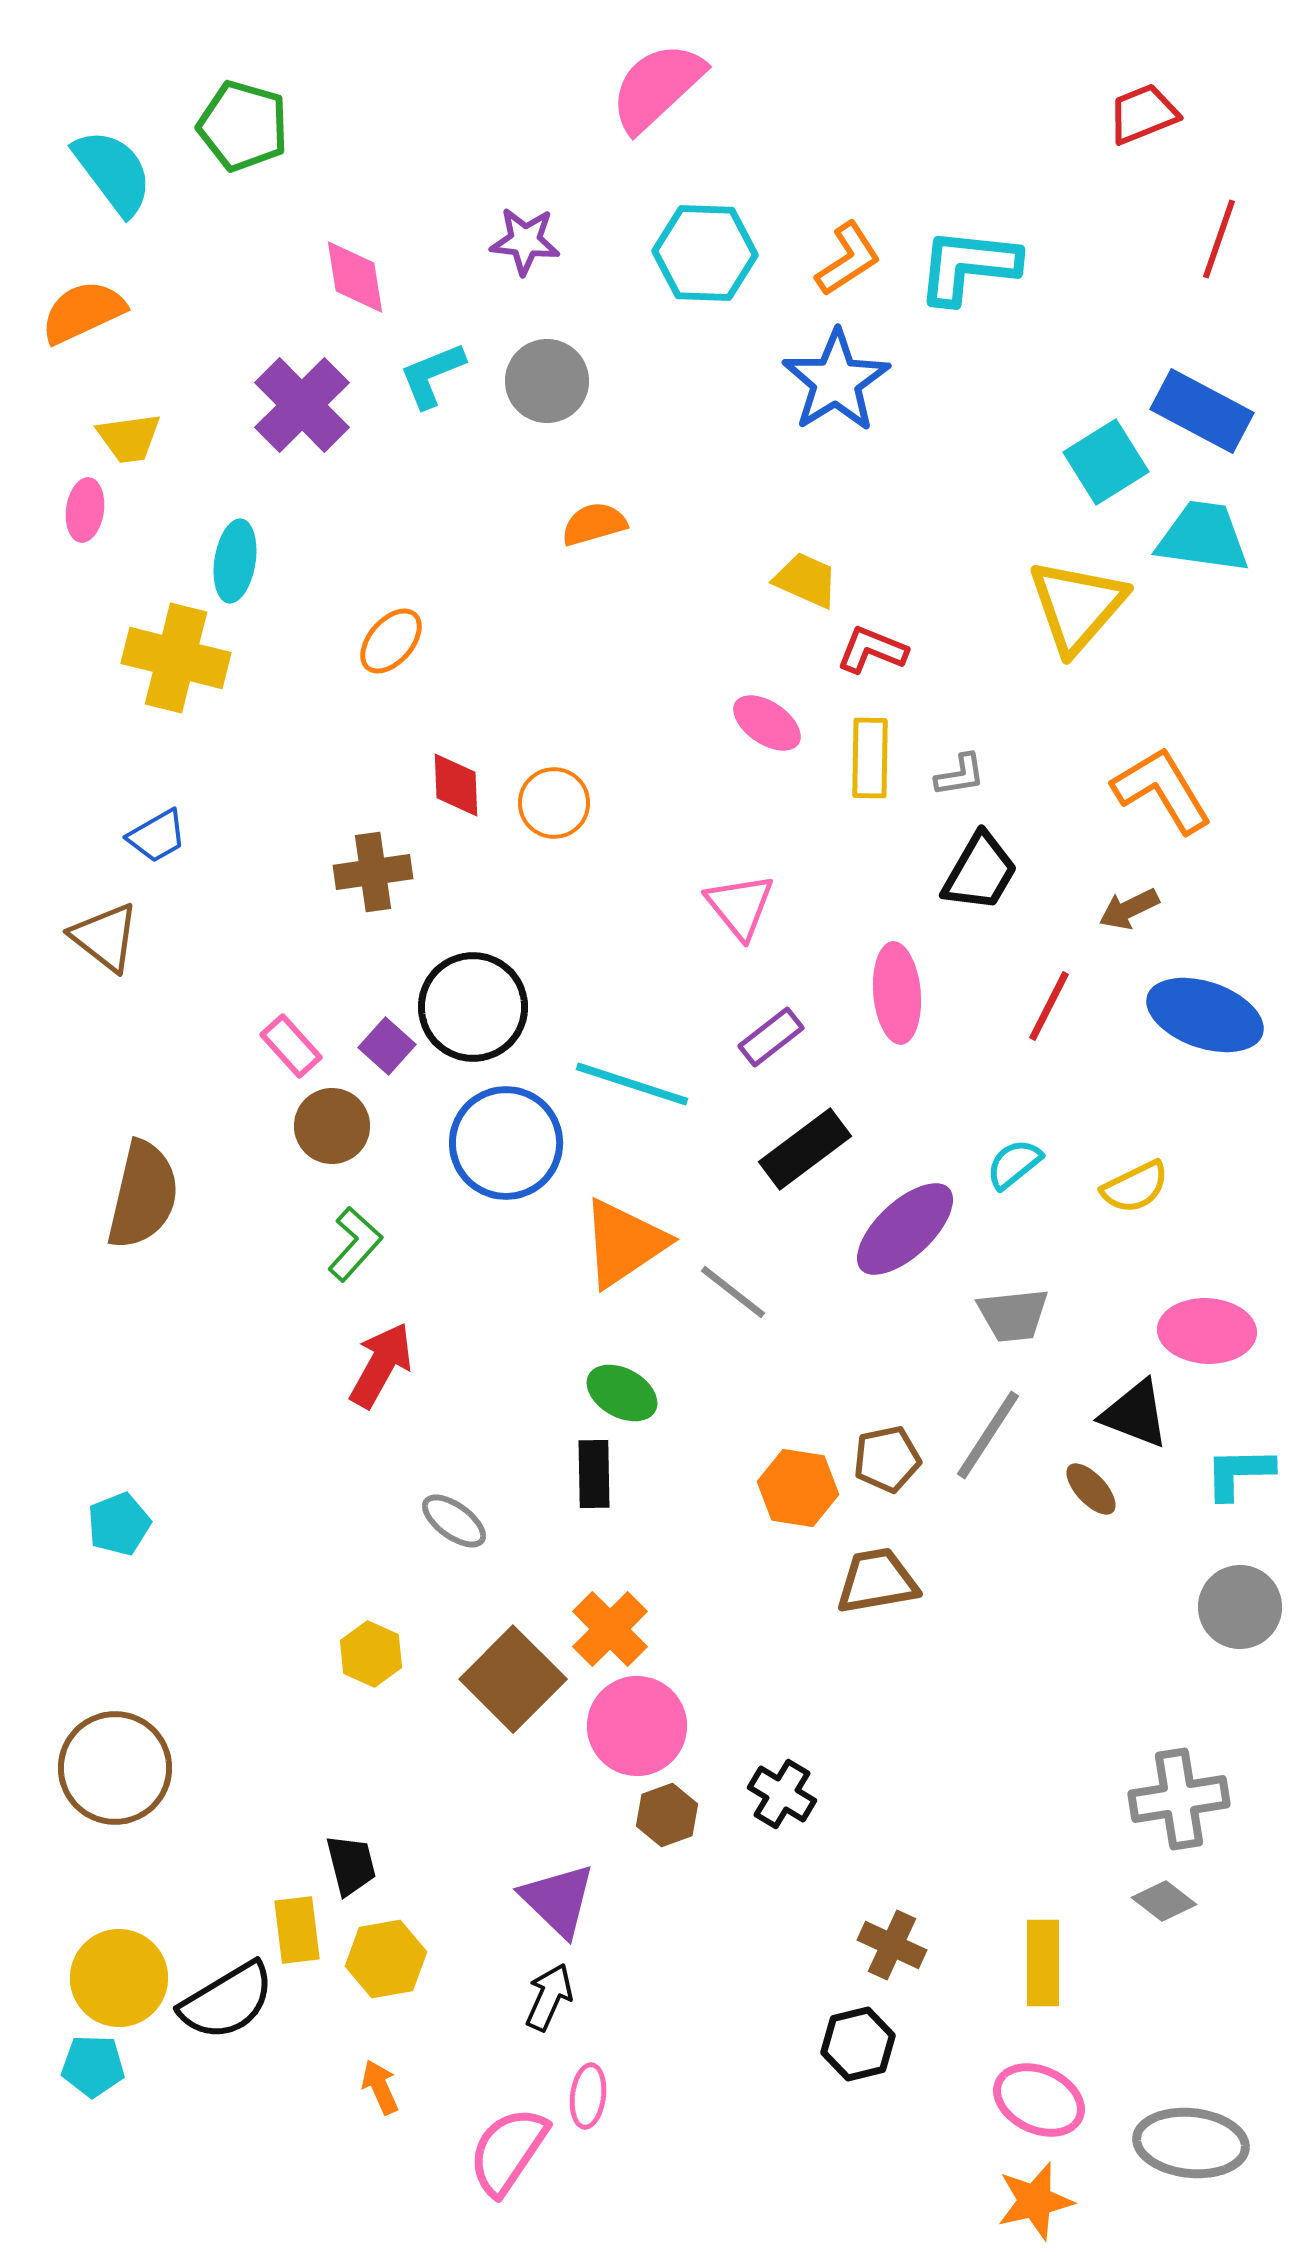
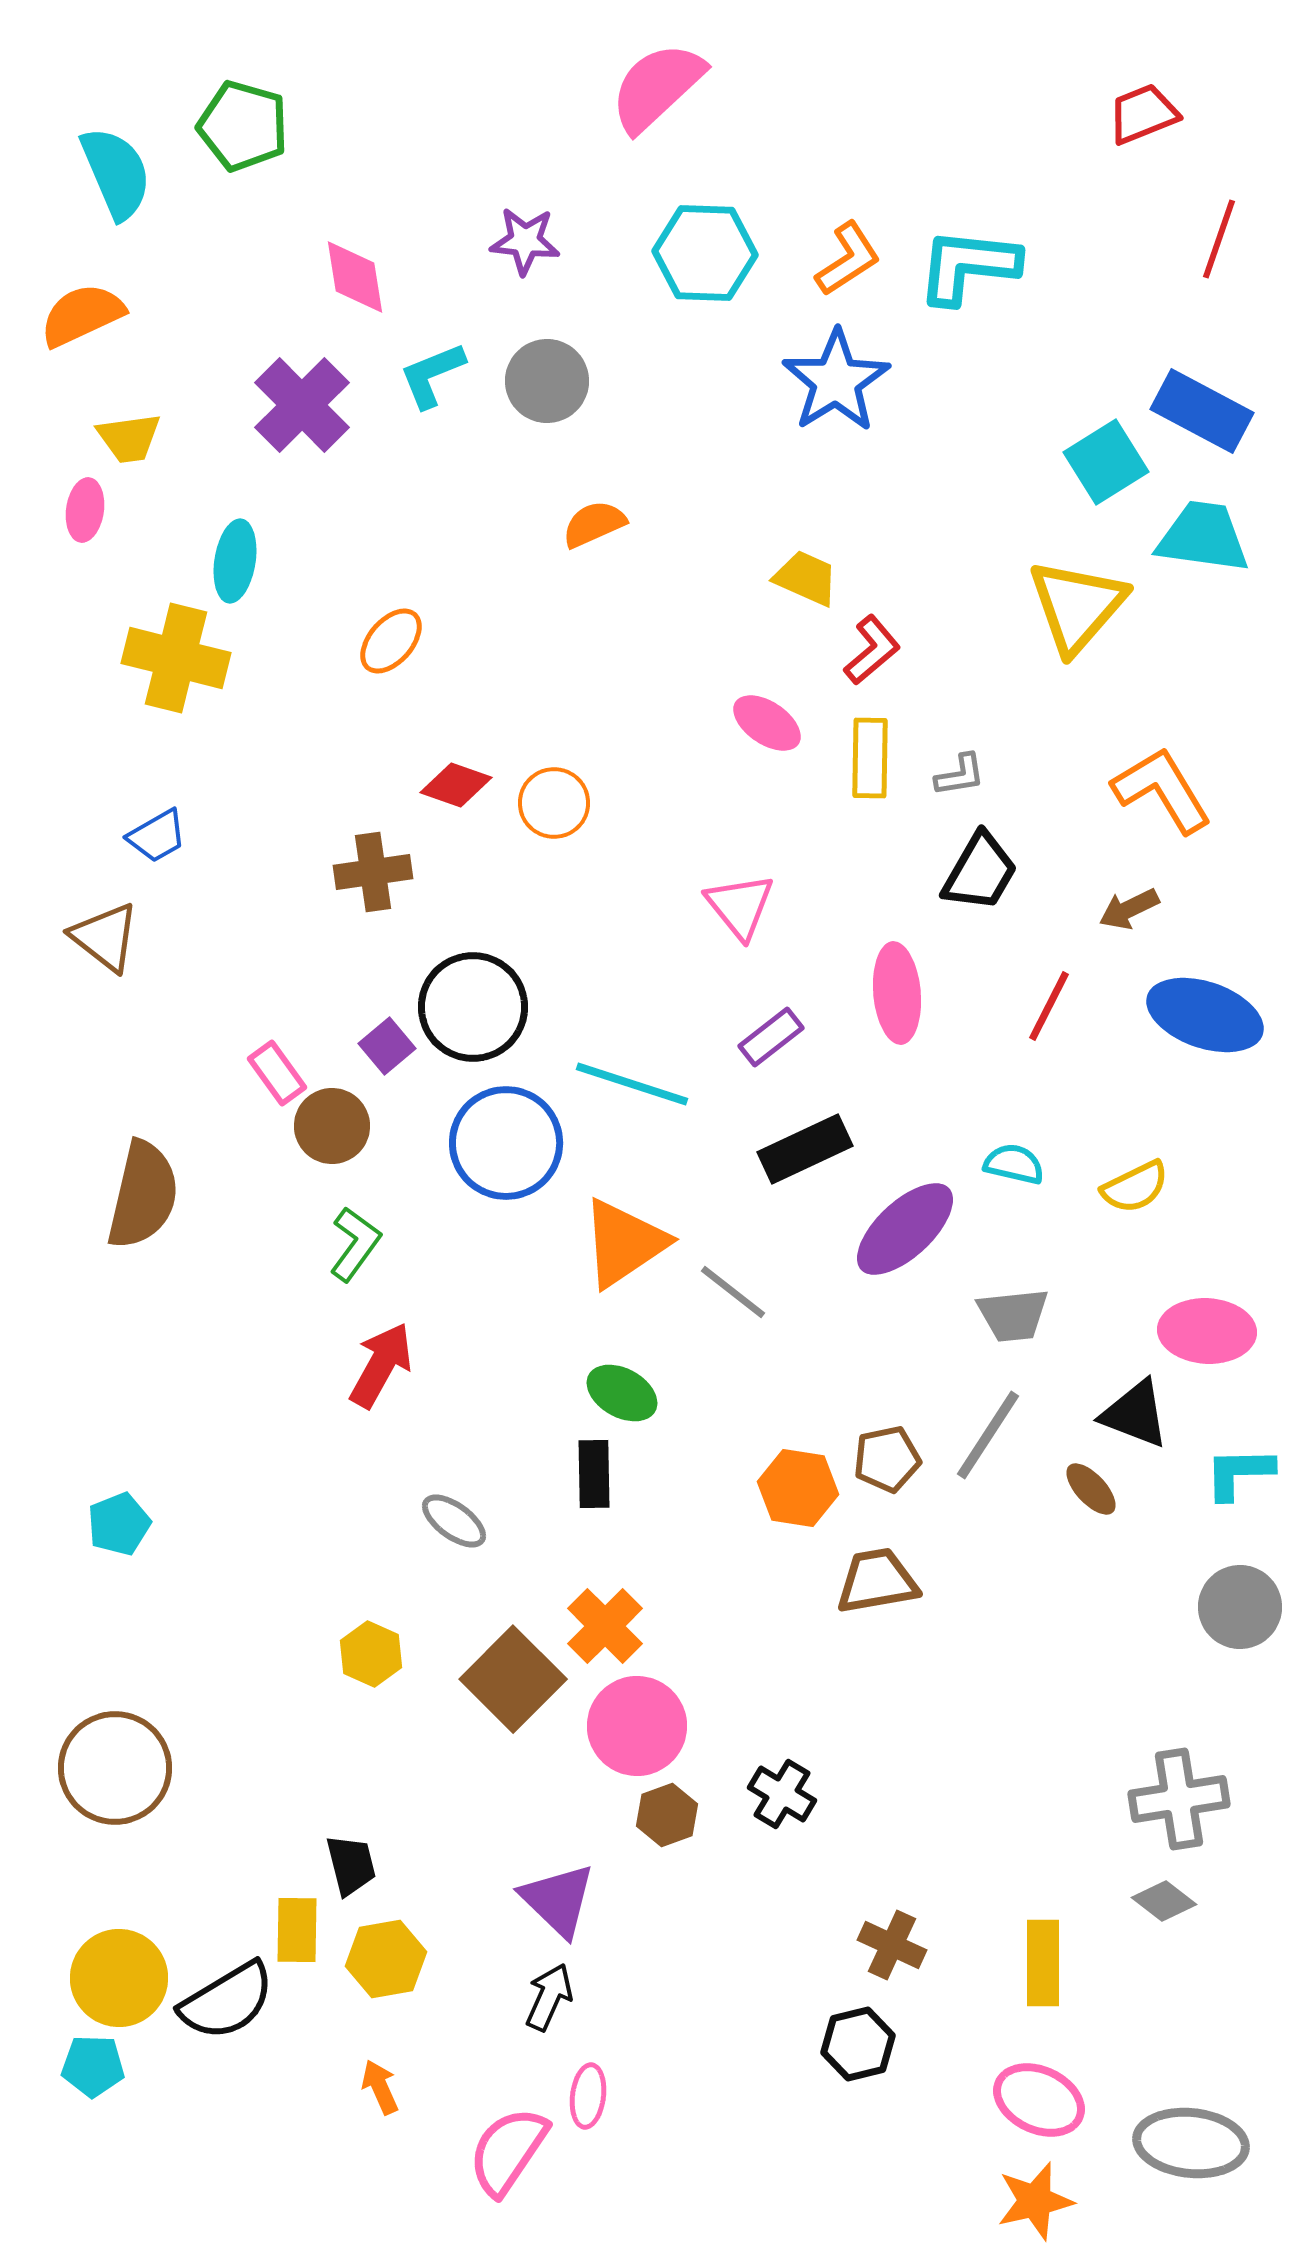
cyan semicircle at (113, 172): moved 3 px right, 1 px down; rotated 14 degrees clockwise
orange semicircle at (83, 312): moved 1 px left, 3 px down
orange semicircle at (594, 524): rotated 8 degrees counterclockwise
yellow trapezoid at (806, 580): moved 2 px up
red L-shape at (872, 650): rotated 118 degrees clockwise
red diamond at (456, 785): rotated 68 degrees counterclockwise
pink rectangle at (291, 1046): moved 14 px left, 27 px down; rotated 6 degrees clockwise
purple square at (387, 1046): rotated 8 degrees clockwise
black rectangle at (805, 1149): rotated 12 degrees clockwise
cyan semicircle at (1014, 1164): rotated 52 degrees clockwise
green L-shape at (355, 1244): rotated 6 degrees counterclockwise
orange cross at (610, 1629): moved 5 px left, 3 px up
yellow rectangle at (297, 1930): rotated 8 degrees clockwise
